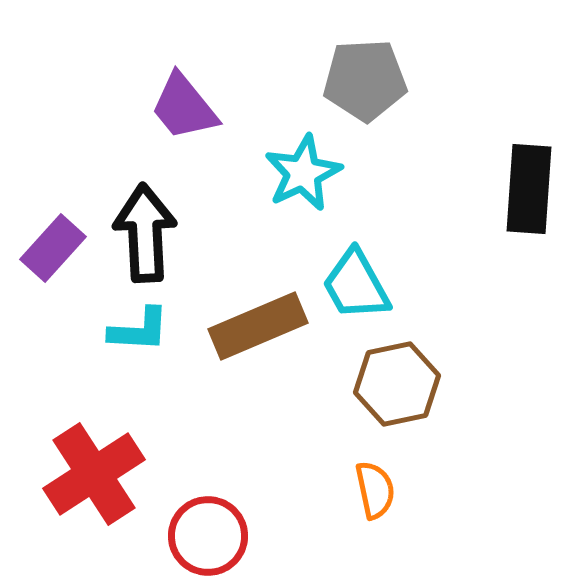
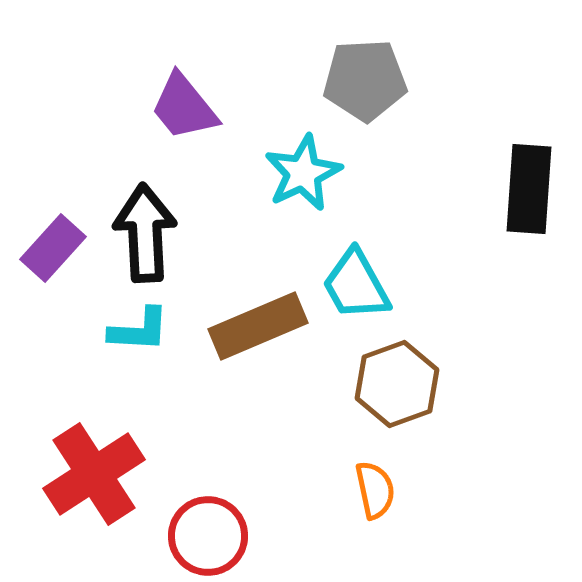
brown hexagon: rotated 8 degrees counterclockwise
